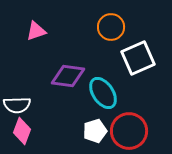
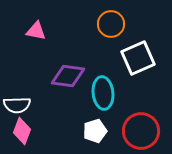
orange circle: moved 3 px up
pink triangle: rotated 30 degrees clockwise
cyan ellipse: rotated 28 degrees clockwise
red circle: moved 12 px right
